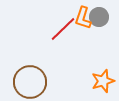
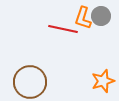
gray circle: moved 2 px right, 1 px up
red line: rotated 56 degrees clockwise
